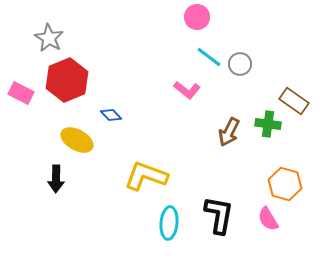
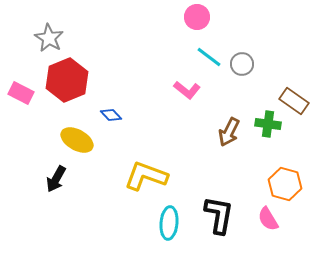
gray circle: moved 2 px right
black arrow: rotated 28 degrees clockwise
